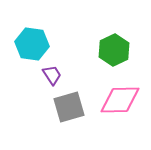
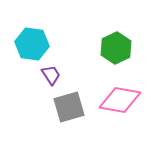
green hexagon: moved 2 px right, 2 px up
purple trapezoid: moved 1 px left
pink diamond: rotated 12 degrees clockwise
